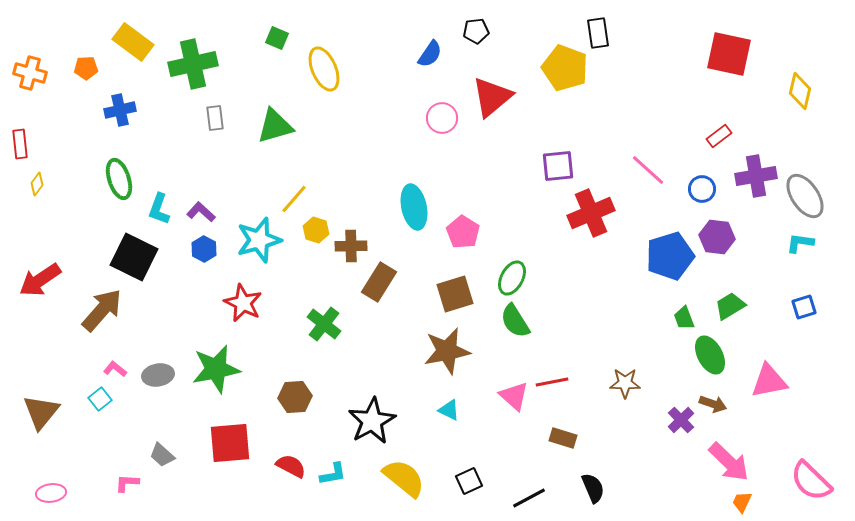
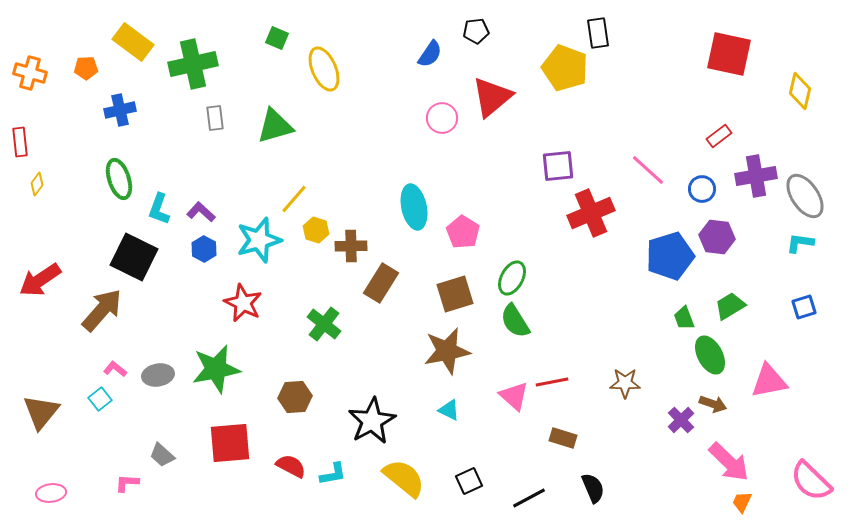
red rectangle at (20, 144): moved 2 px up
brown rectangle at (379, 282): moved 2 px right, 1 px down
